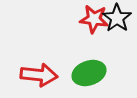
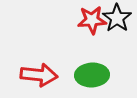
red star: moved 2 px left, 1 px down; rotated 12 degrees counterclockwise
green ellipse: moved 3 px right, 2 px down; rotated 16 degrees clockwise
